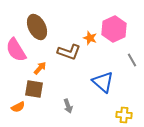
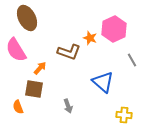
brown ellipse: moved 10 px left, 9 px up
orange semicircle: rotated 96 degrees clockwise
